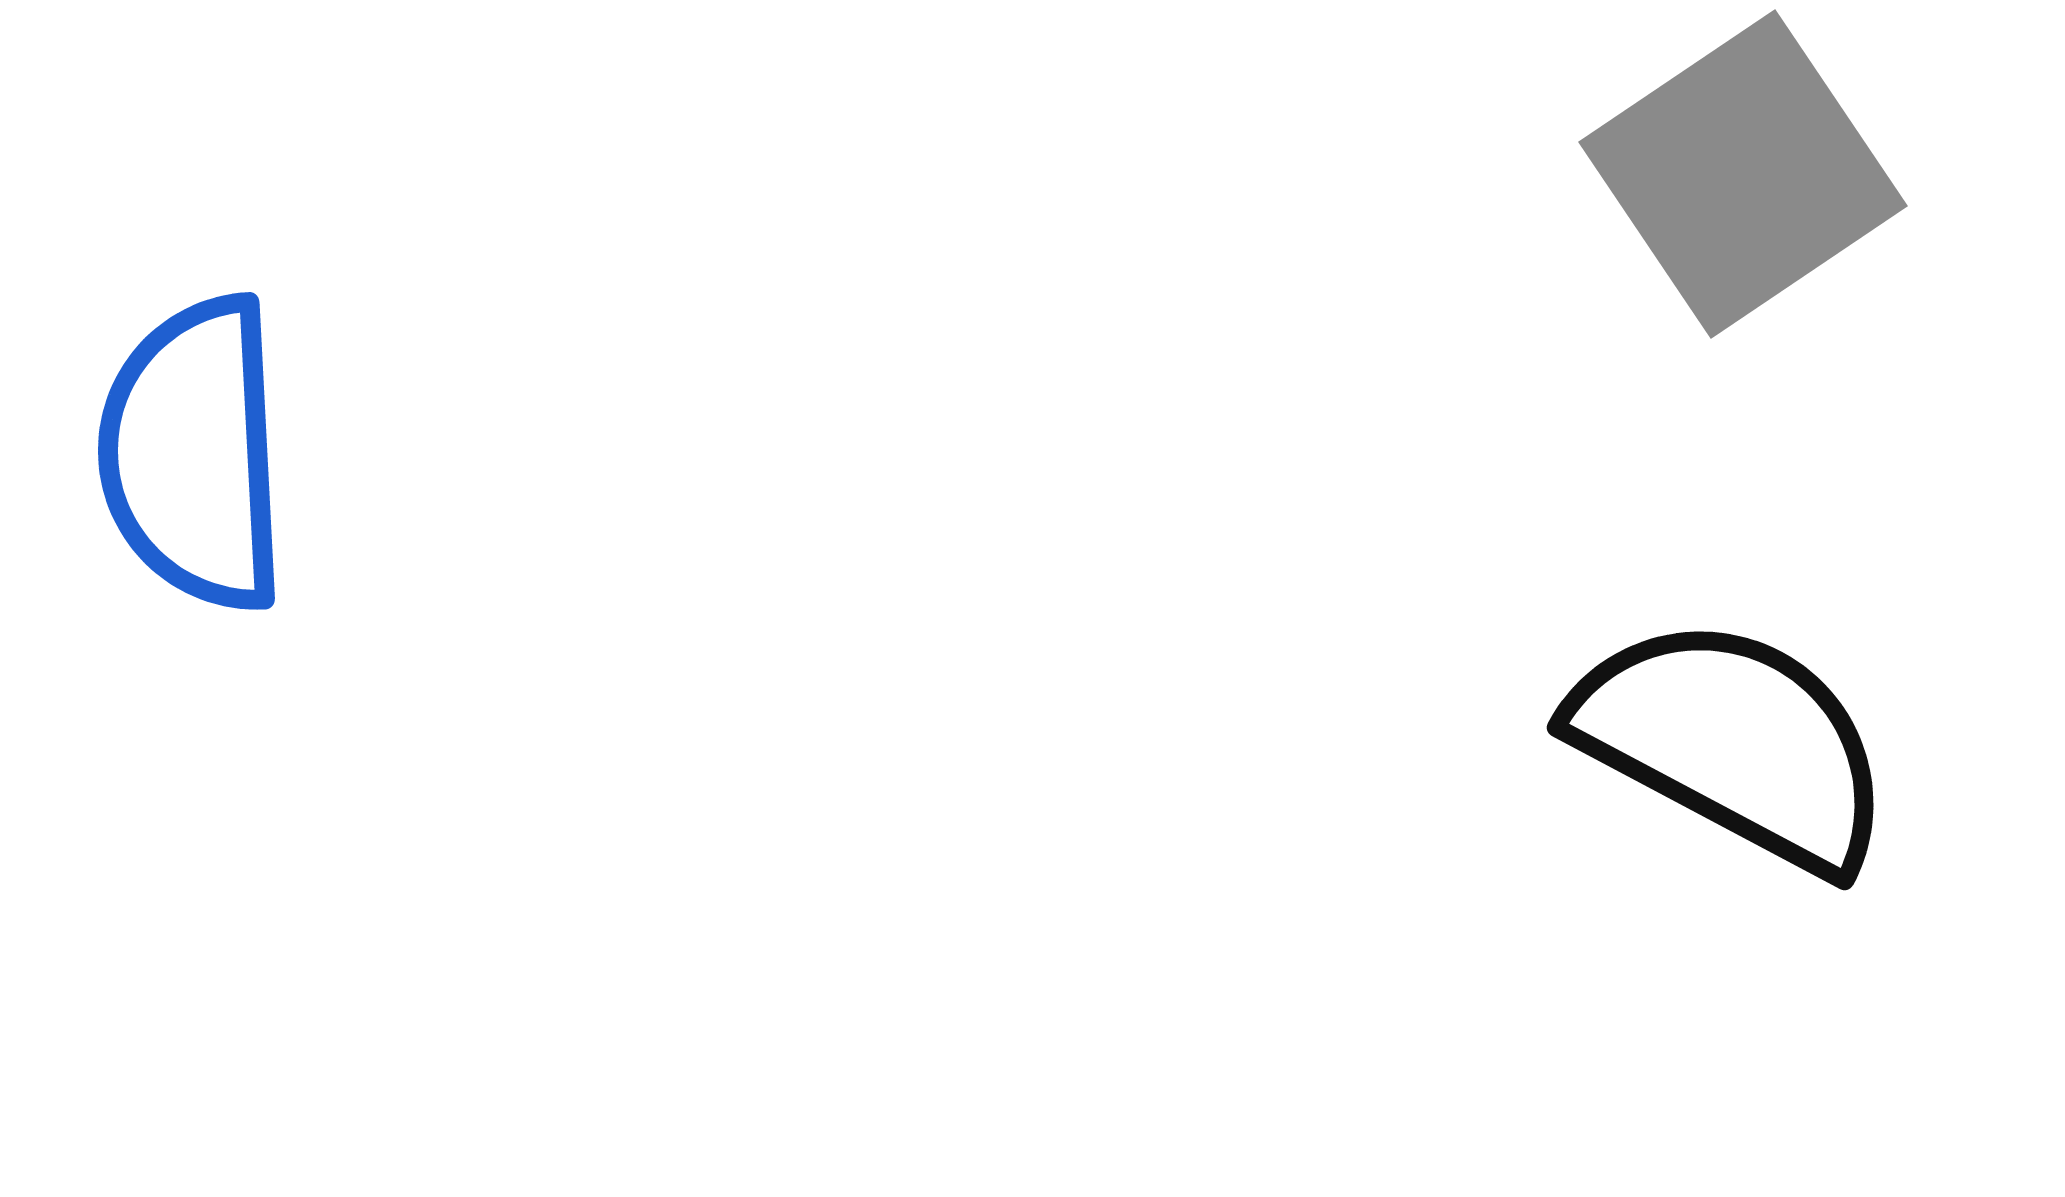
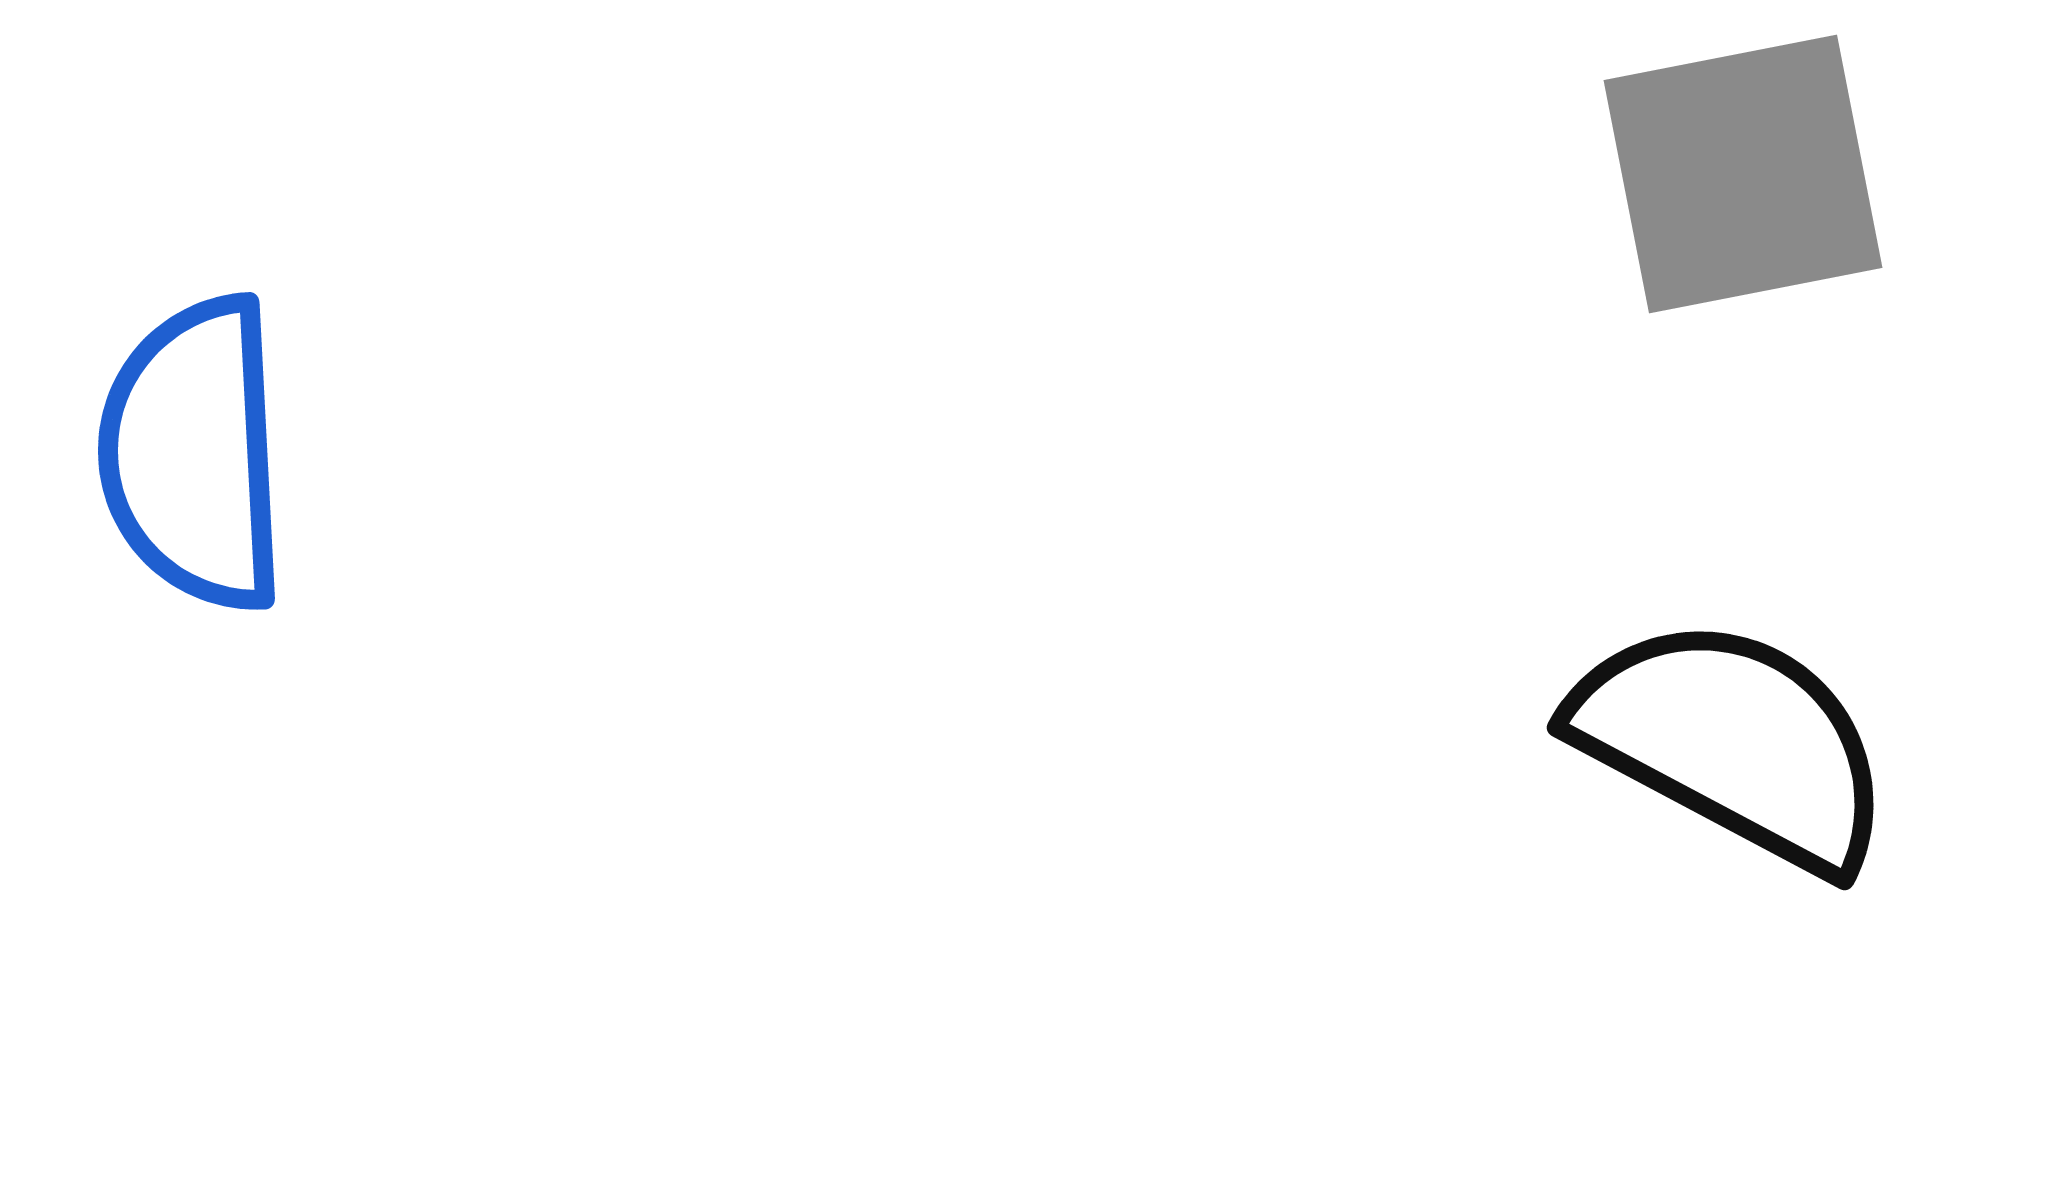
gray square: rotated 23 degrees clockwise
